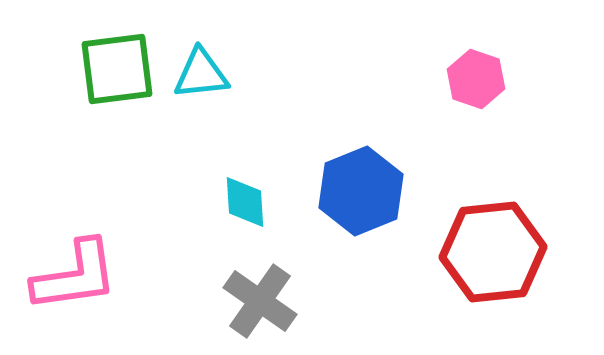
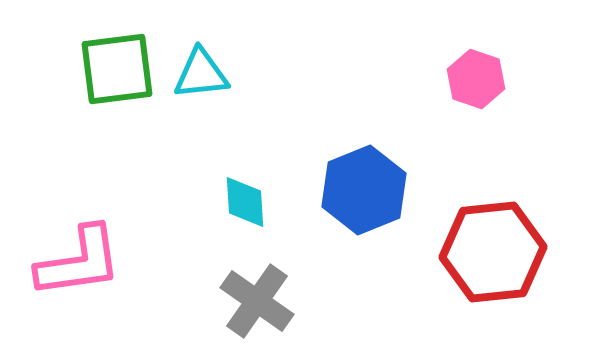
blue hexagon: moved 3 px right, 1 px up
pink L-shape: moved 4 px right, 14 px up
gray cross: moved 3 px left
